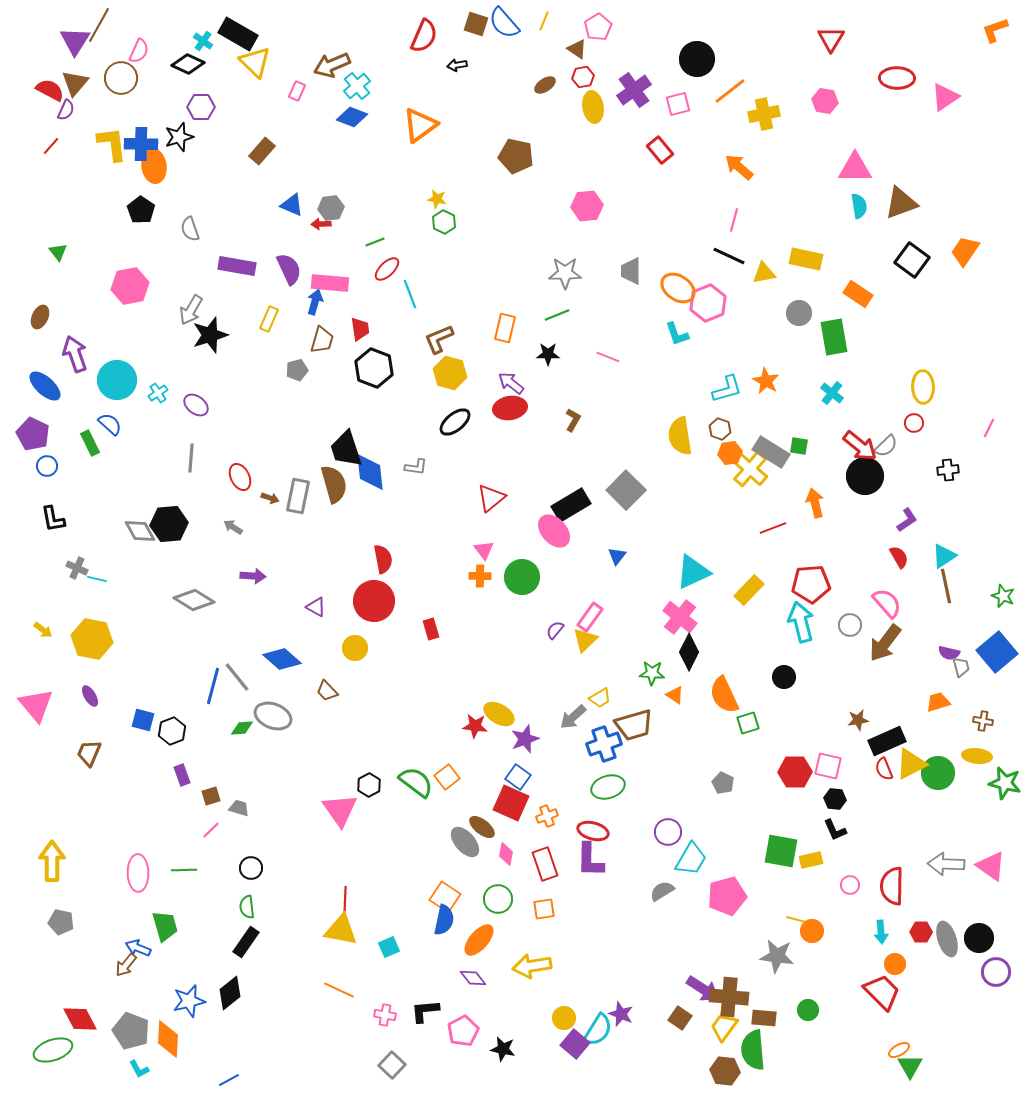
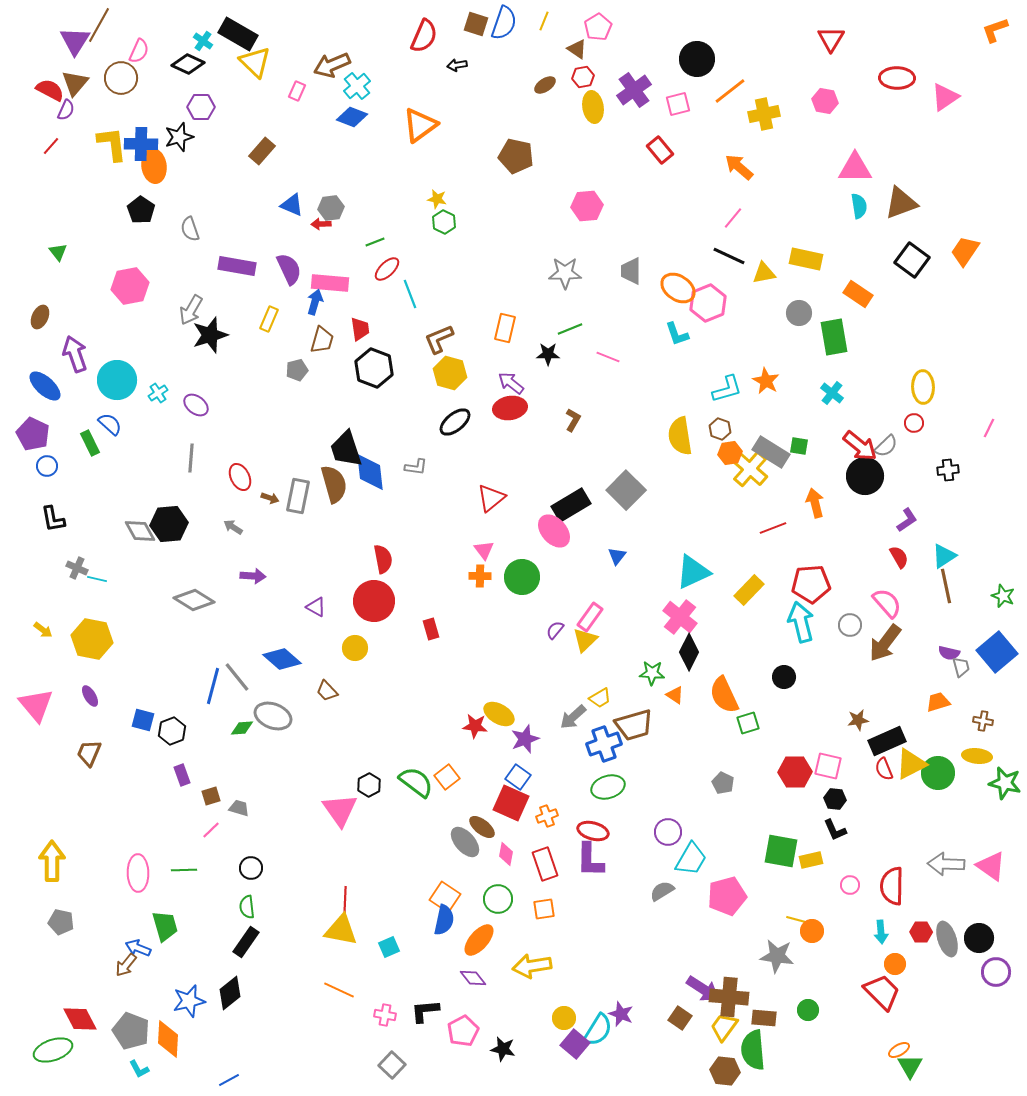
blue semicircle at (504, 23): rotated 120 degrees counterclockwise
pink line at (734, 220): moved 1 px left, 2 px up; rotated 25 degrees clockwise
green line at (557, 315): moved 13 px right, 14 px down
